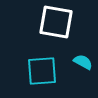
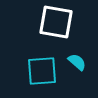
cyan semicircle: moved 6 px left; rotated 12 degrees clockwise
